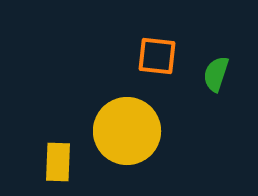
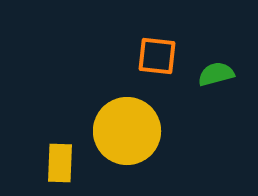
green semicircle: rotated 57 degrees clockwise
yellow rectangle: moved 2 px right, 1 px down
